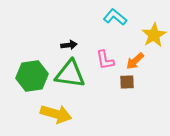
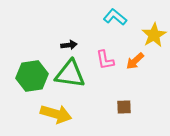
brown square: moved 3 px left, 25 px down
